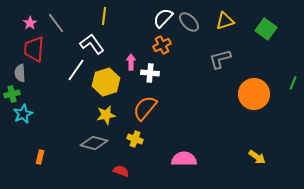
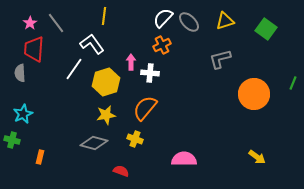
white line: moved 2 px left, 1 px up
green cross: moved 46 px down; rotated 28 degrees clockwise
